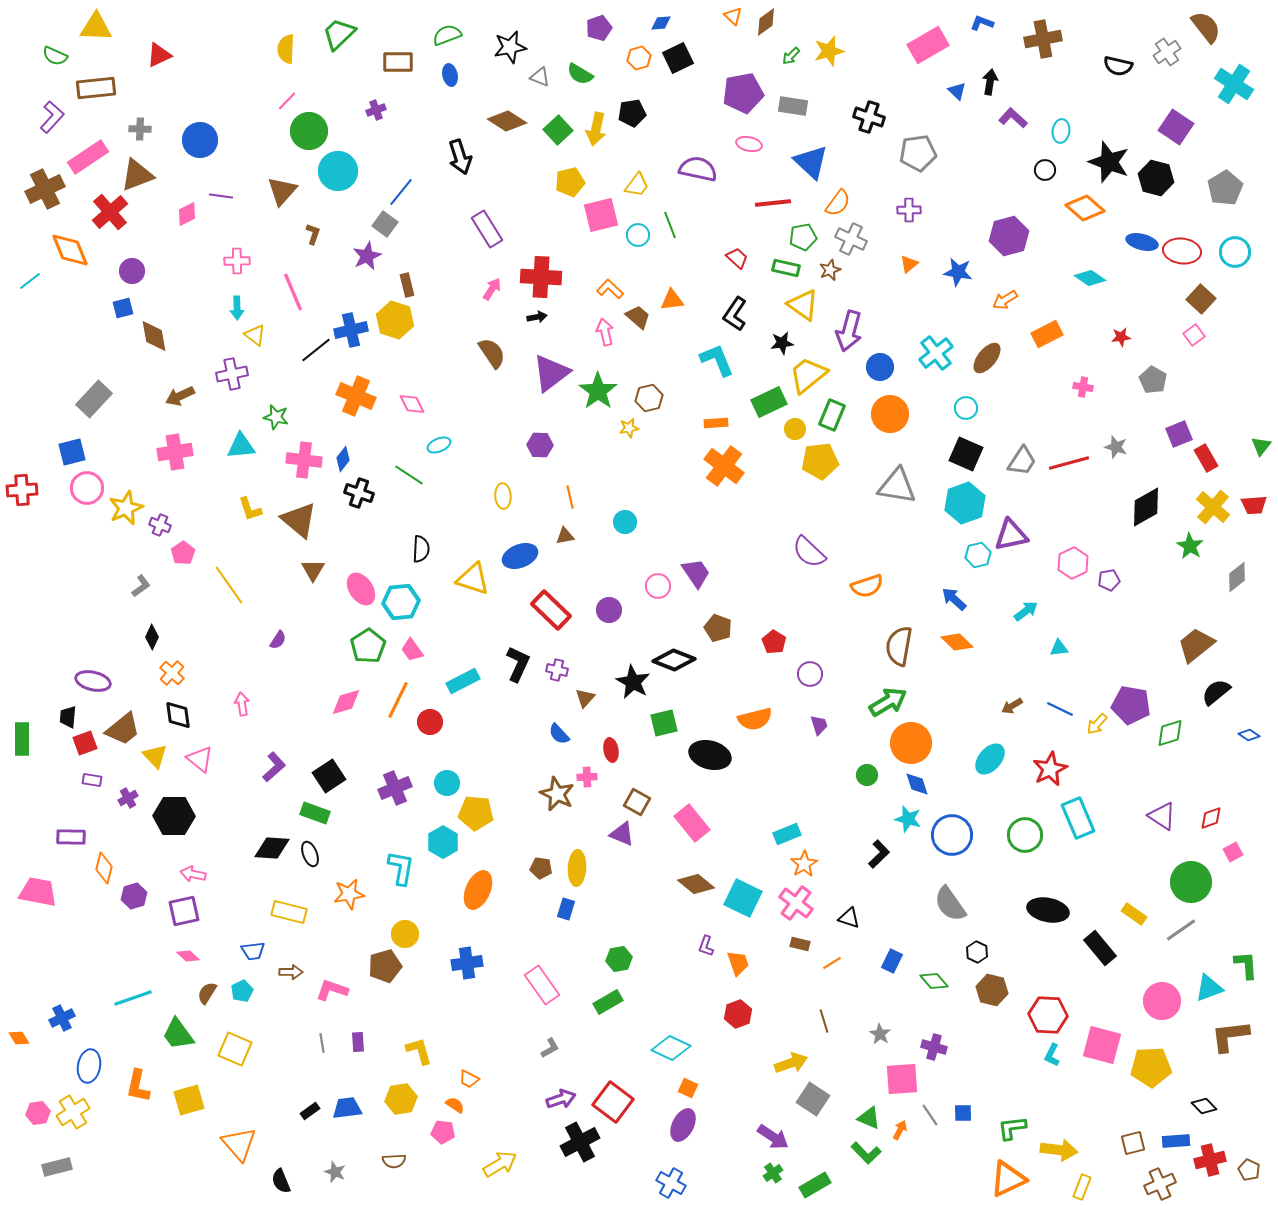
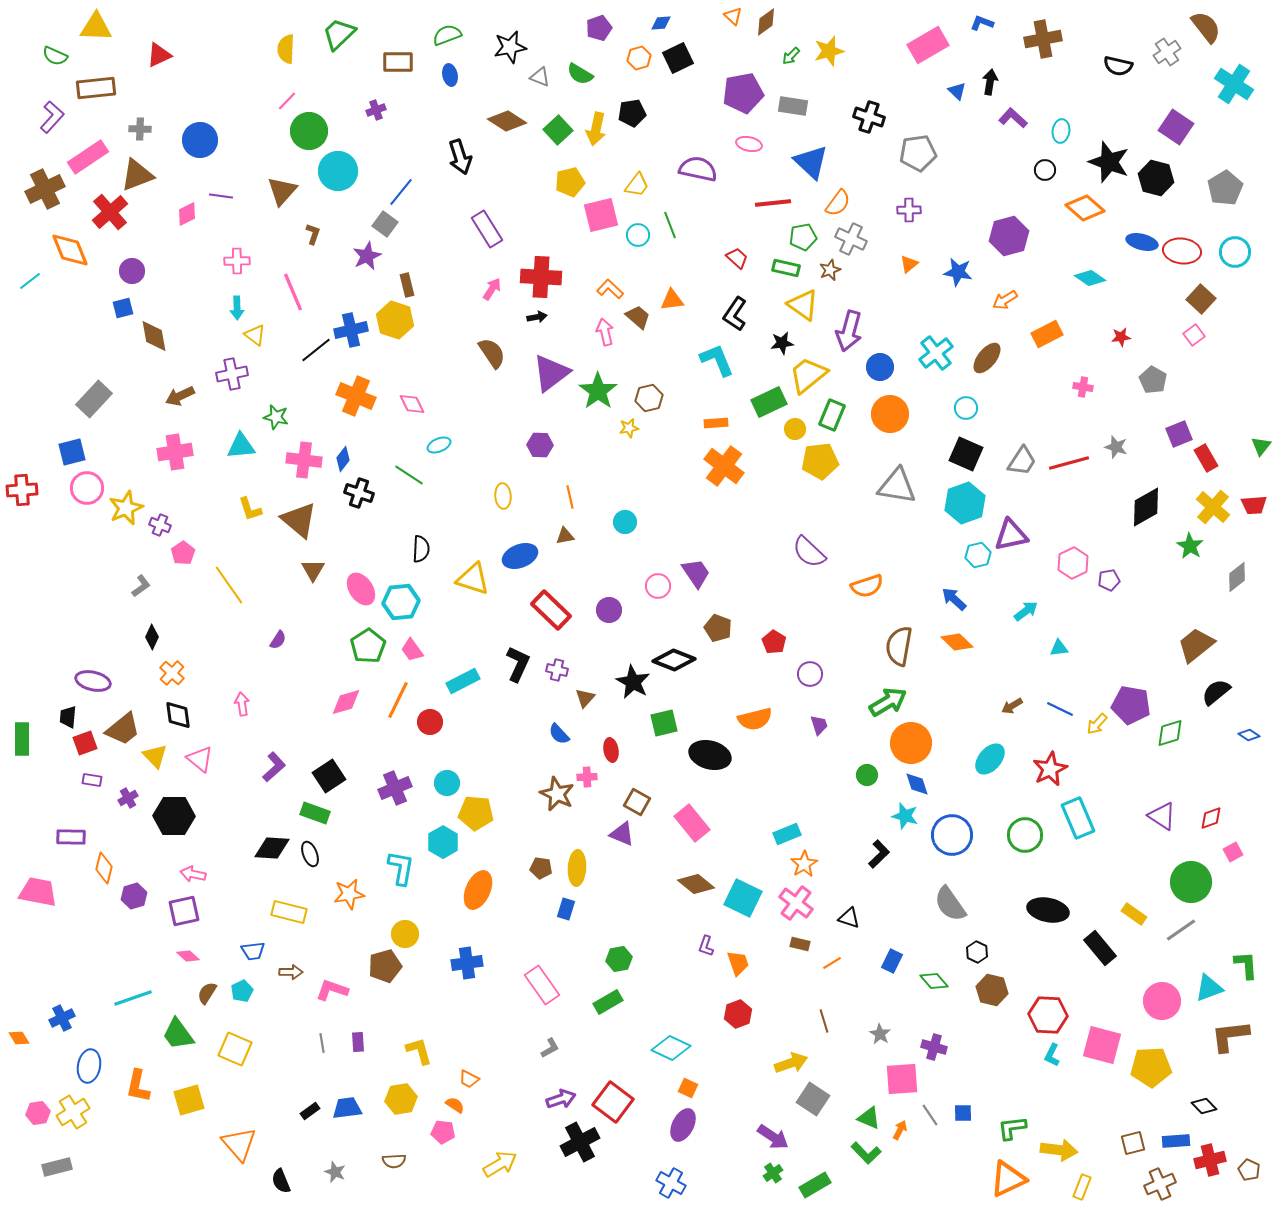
cyan star at (908, 819): moved 3 px left, 3 px up
